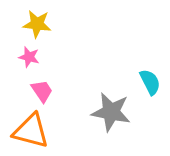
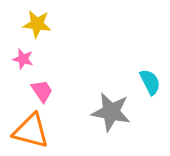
pink star: moved 6 px left, 2 px down
